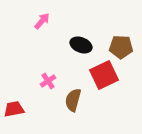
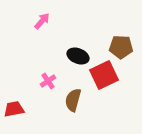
black ellipse: moved 3 px left, 11 px down
